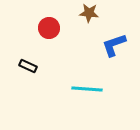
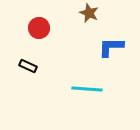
brown star: rotated 18 degrees clockwise
red circle: moved 10 px left
blue L-shape: moved 3 px left, 2 px down; rotated 20 degrees clockwise
